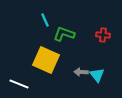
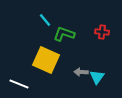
cyan line: rotated 16 degrees counterclockwise
red cross: moved 1 px left, 3 px up
cyan triangle: moved 2 px down; rotated 14 degrees clockwise
